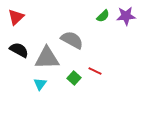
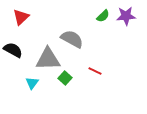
red triangle: moved 5 px right
gray semicircle: moved 1 px up
black semicircle: moved 6 px left
gray triangle: moved 1 px right, 1 px down
green square: moved 9 px left
cyan triangle: moved 8 px left, 1 px up
